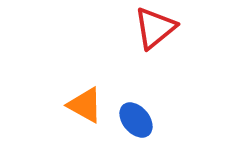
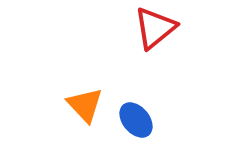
orange triangle: rotated 18 degrees clockwise
